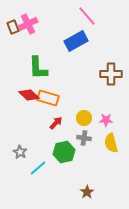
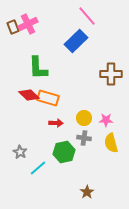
blue rectangle: rotated 15 degrees counterclockwise
red arrow: rotated 48 degrees clockwise
